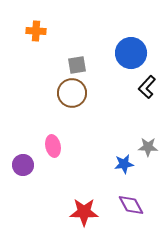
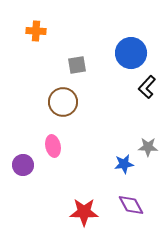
brown circle: moved 9 px left, 9 px down
